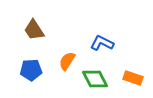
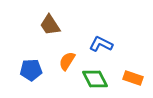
brown trapezoid: moved 16 px right, 5 px up
blue L-shape: moved 1 px left, 1 px down
